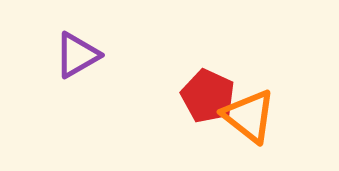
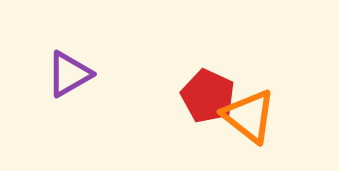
purple triangle: moved 8 px left, 19 px down
